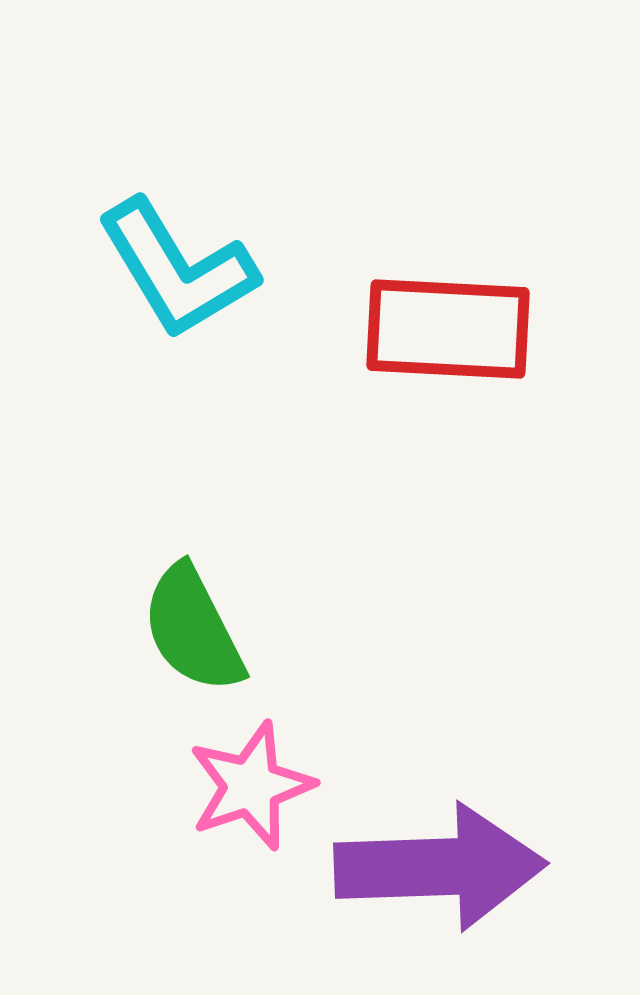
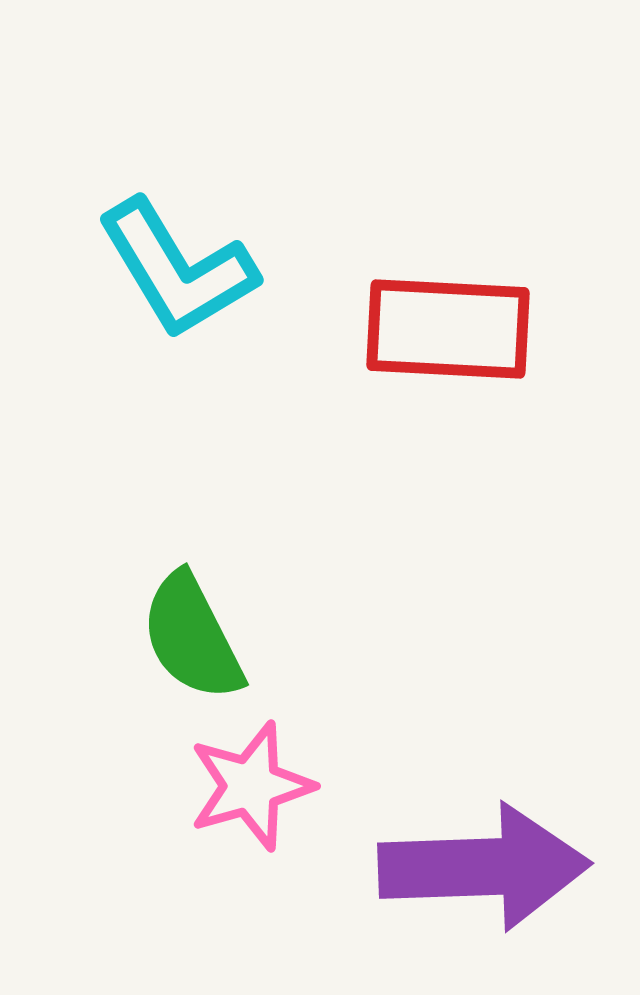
green semicircle: moved 1 px left, 8 px down
pink star: rotated 3 degrees clockwise
purple arrow: moved 44 px right
